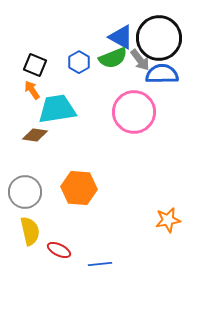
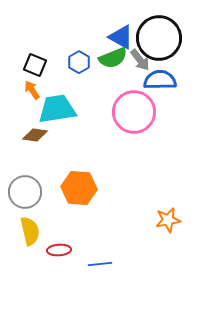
blue semicircle: moved 2 px left, 6 px down
red ellipse: rotated 30 degrees counterclockwise
